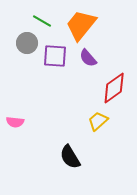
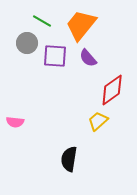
red diamond: moved 2 px left, 2 px down
black semicircle: moved 1 px left, 2 px down; rotated 40 degrees clockwise
